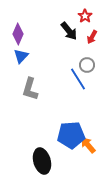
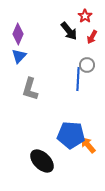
blue triangle: moved 2 px left
blue line: rotated 35 degrees clockwise
blue pentagon: rotated 8 degrees clockwise
black ellipse: rotated 30 degrees counterclockwise
